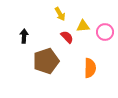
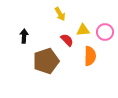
yellow triangle: moved 4 px down
red semicircle: moved 3 px down
orange semicircle: moved 12 px up
